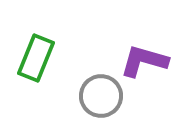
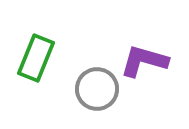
gray circle: moved 4 px left, 7 px up
